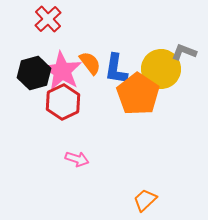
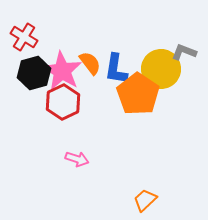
red cross: moved 24 px left, 18 px down; rotated 16 degrees counterclockwise
